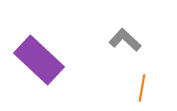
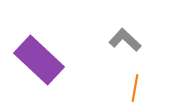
orange line: moved 7 px left
